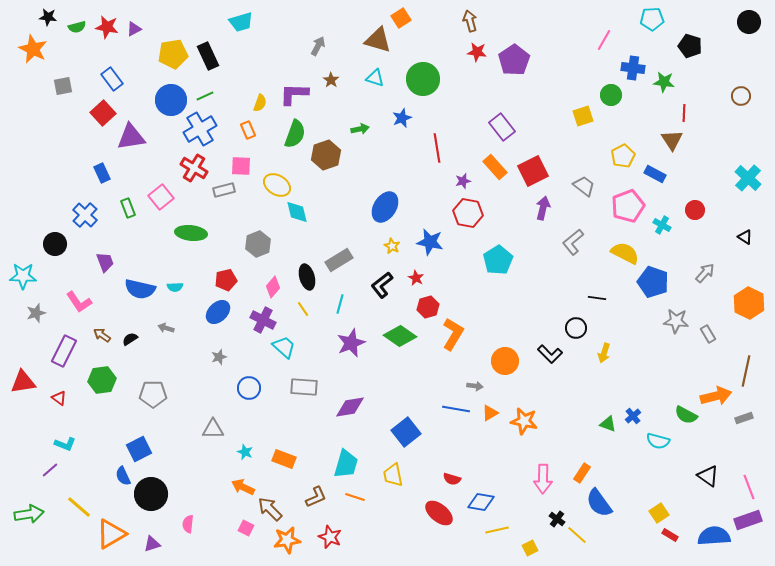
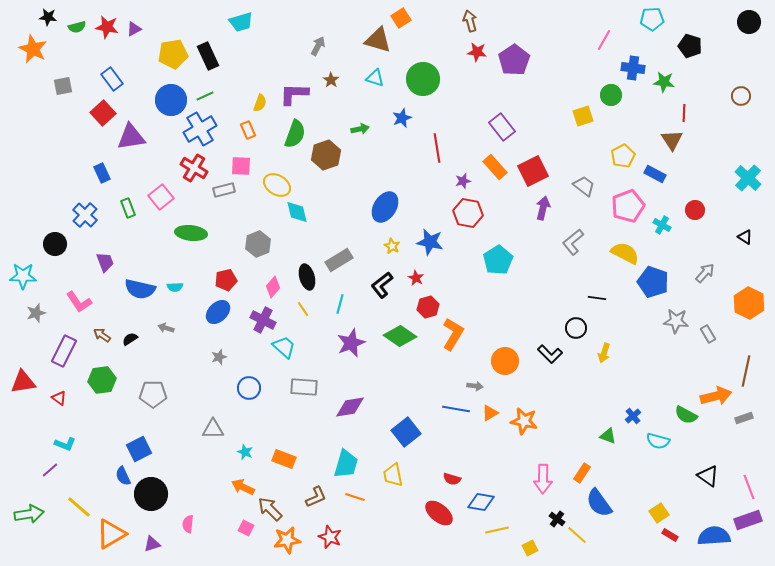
green triangle at (608, 424): moved 12 px down
